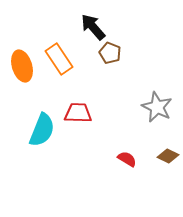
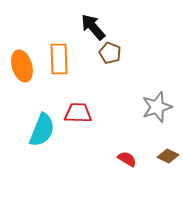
orange rectangle: rotated 32 degrees clockwise
gray star: rotated 28 degrees clockwise
